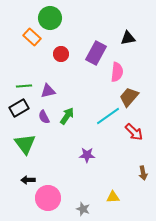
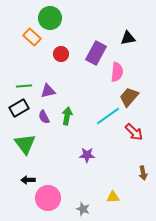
green arrow: rotated 24 degrees counterclockwise
